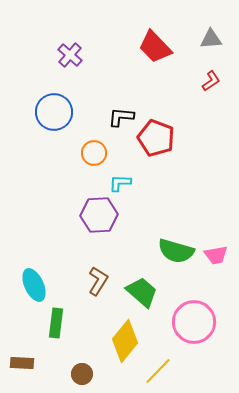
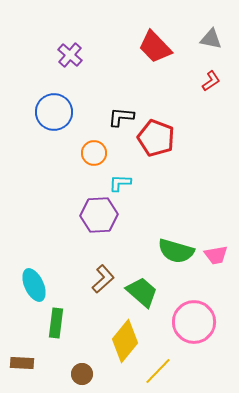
gray triangle: rotated 15 degrees clockwise
brown L-shape: moved 5 px right, 2 px up; rotated 16 degrees clockwise
